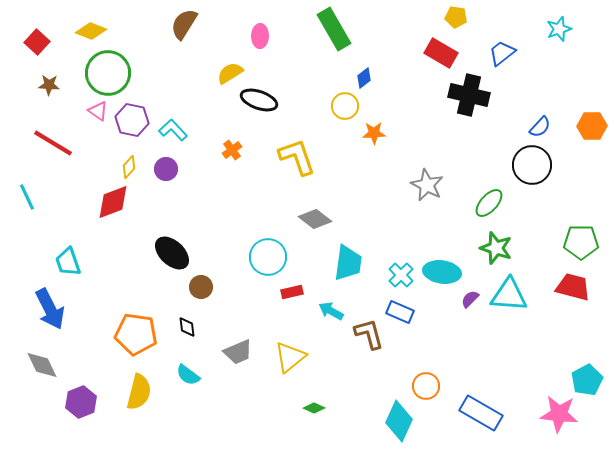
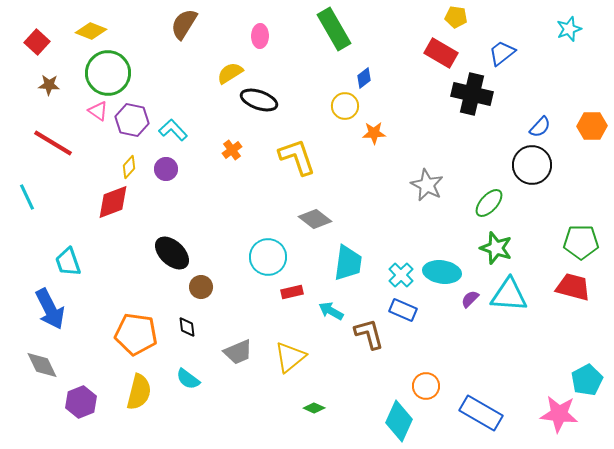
cyan star at (559, 29): moved 10 px right
black cross at (469, 95): moved 3 px right, 1 px up
blue rectangle at (400, 312): moved 3 px right, 2 px up
cyan semicircle at (188, 375): moved 4 px down
